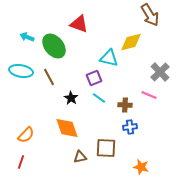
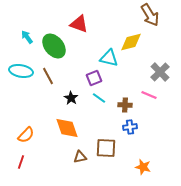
cyan arrow: rotated 32 degrees clockwise
brown line: moved 1 px left, 1 px up
orange star: moved 2 px right
